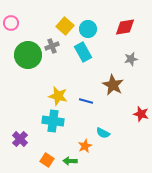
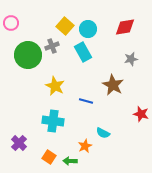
yellow star: moved 3 px left, 10 px up; rotated 12 degrees clockwise
purple cross: moved 1 px left, 4 px down
orange square: moved 2 px right, 3 px up
